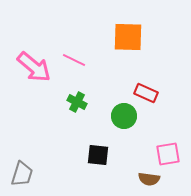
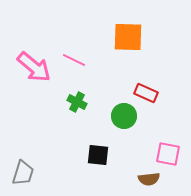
pink square: rotated 20 degrees clockwise
gray trapezoid: moved 1 px right, 1 px up
brown semicircle: rotated 15 degrees counterclockwise
